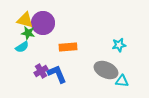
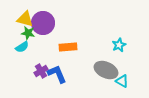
yellow triangle: moved 1 px up
cyan star: rotated 16 degrees counterclockwise
cyan triangle: rotated 24 degrees clockwise
